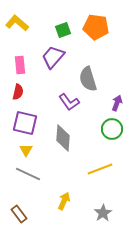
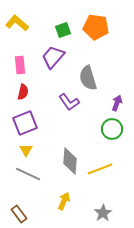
gray semicircle: moved 1 px up
red semicircle: moved 5 px right
purple square: rotated 35 degrees counterclockwise
gray diamond: moved 7 px right, 23 px down
